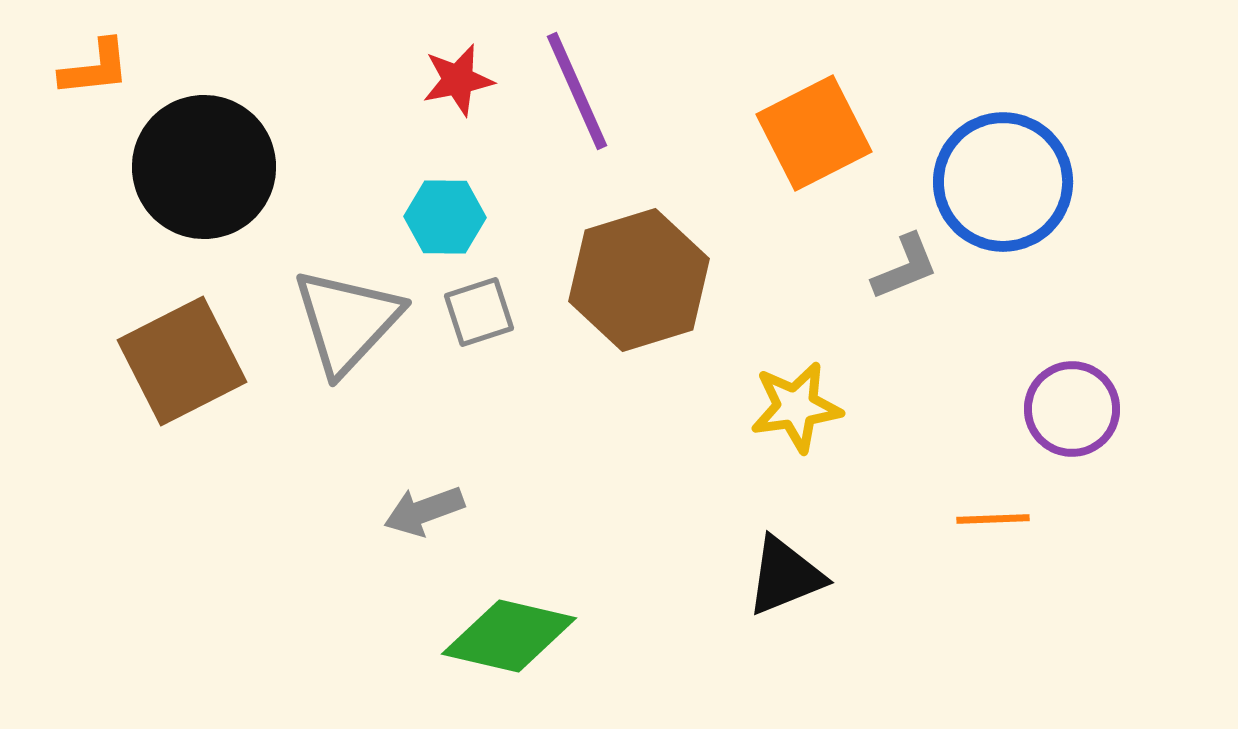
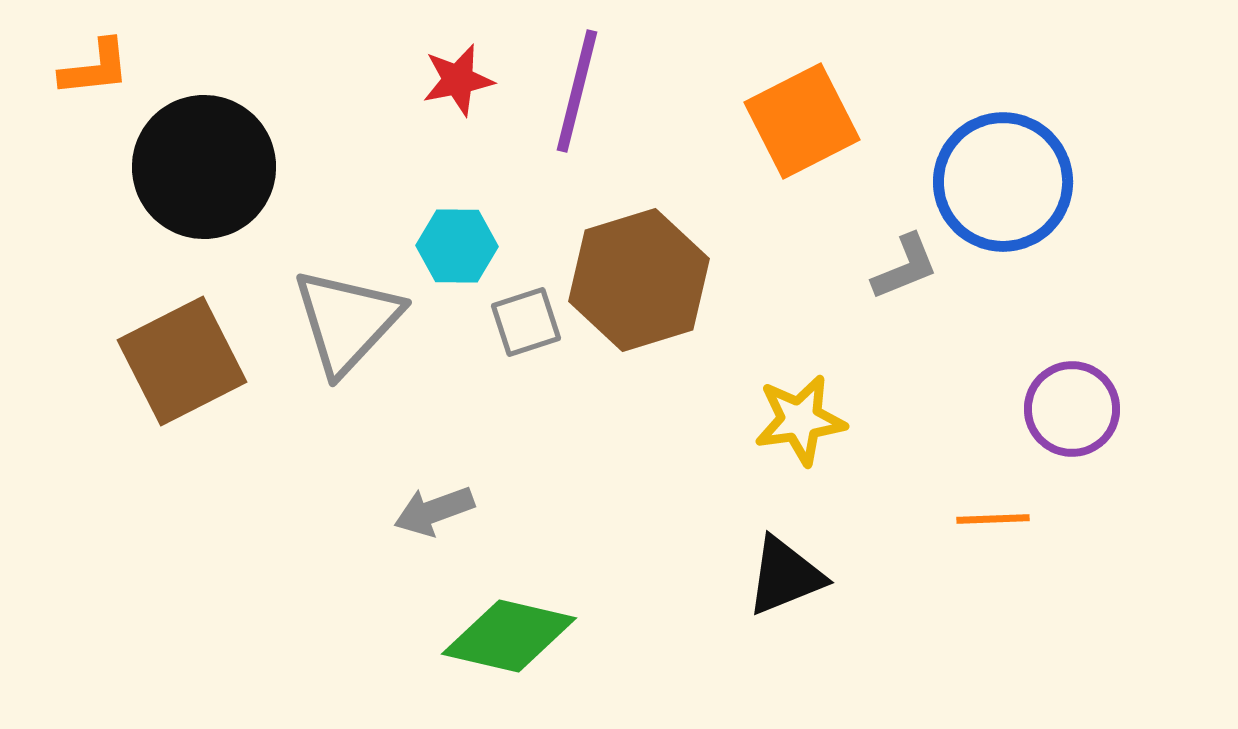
purple line: rotated 38 degrees clockwise
orange square: moved 12 px left, 12 px up
cyan hexagon: moved 12 px right, 29 px down
gray square: moved 47 px right, 10 px down
yellow star: moved 4 px right, 13 px down
gray arrow: moved 10 px right
